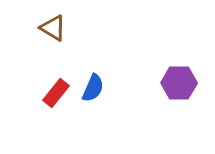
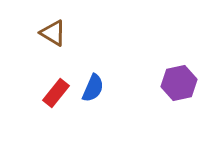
brown triangle: moved 5 px down
purple hexagon: rotated 12 degrees counterclockwise
